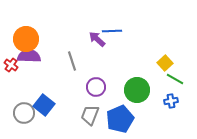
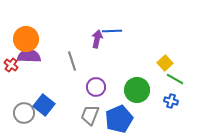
purple arrow: rotated 60 degrees clockwise
blue cross: rotated 24 degrees clockwise
blue pentagon: moved 1 px left
